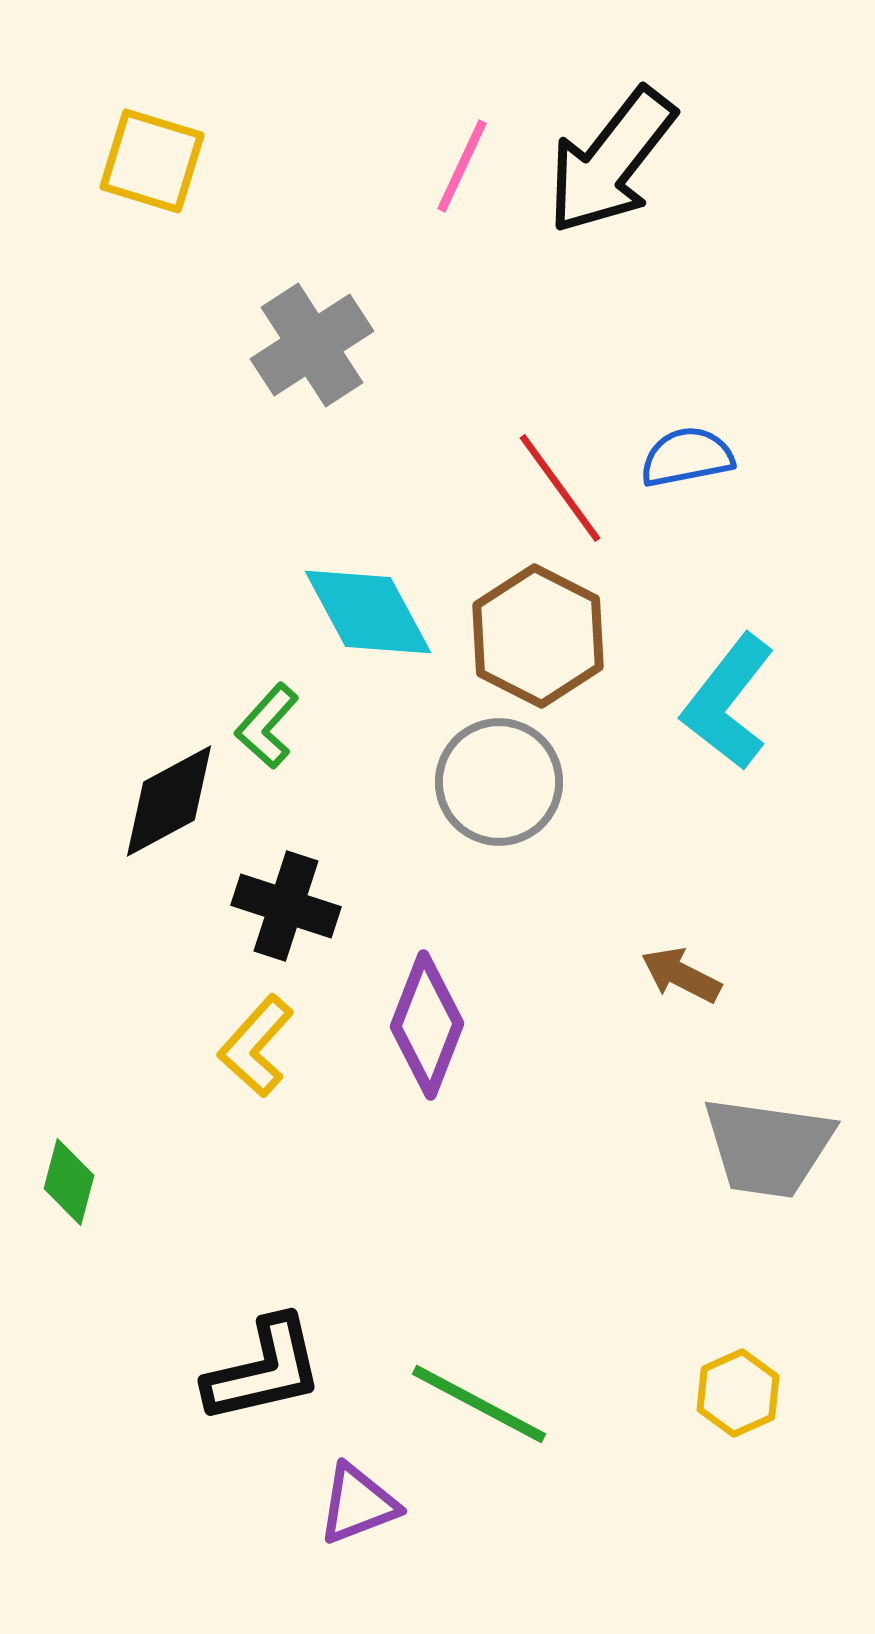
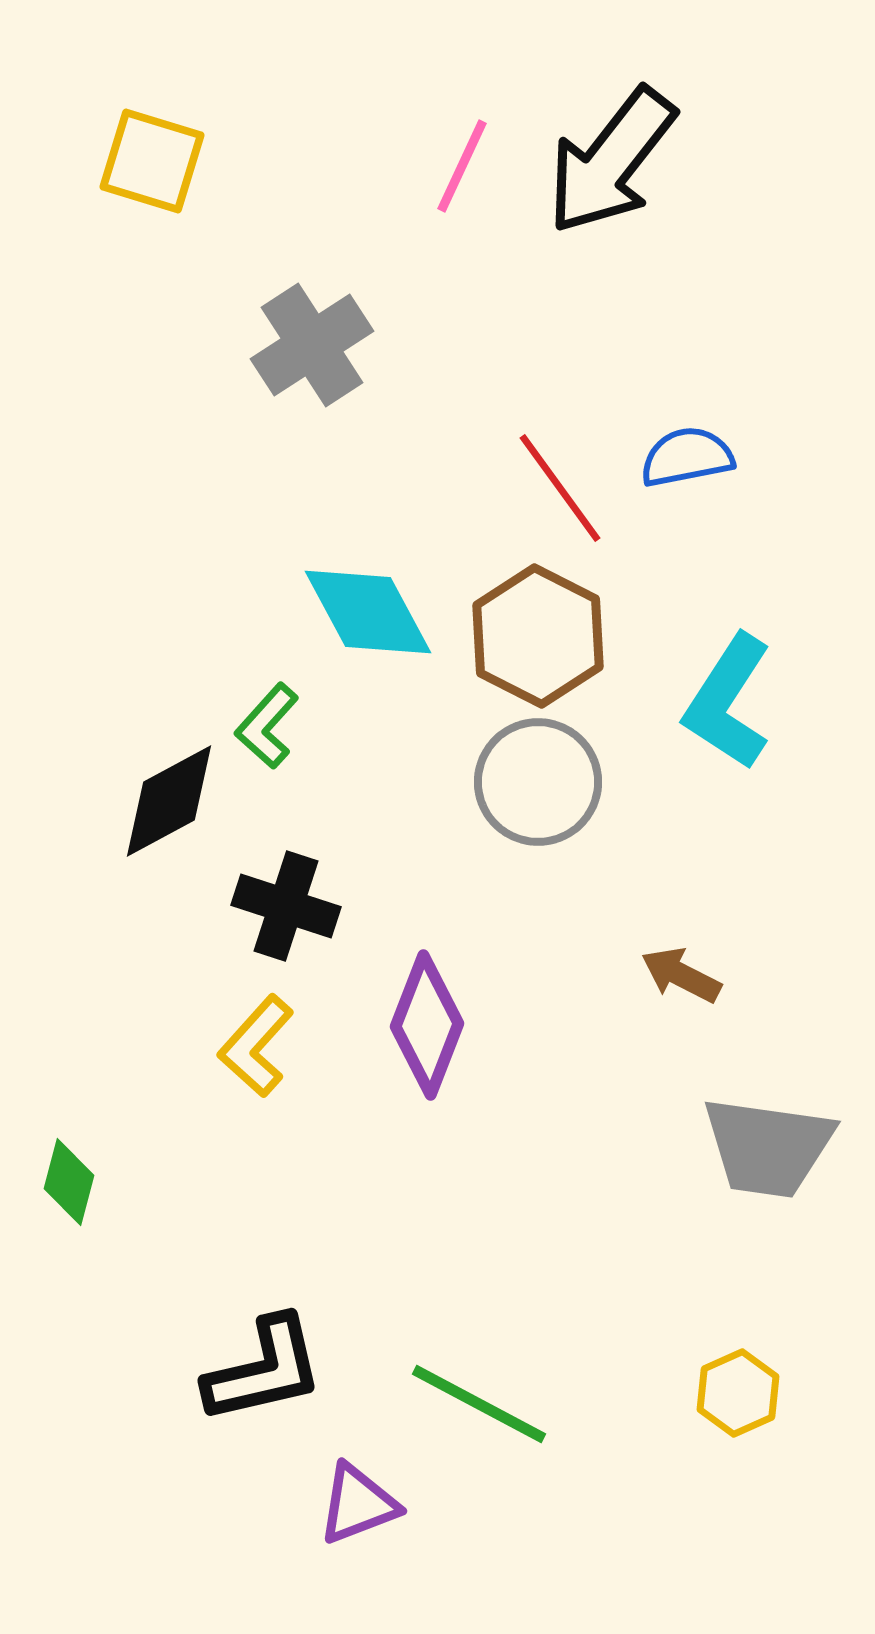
cyan L-shape: rotated 5 degrees counterclockwise
gray circle: moved 39 px right
